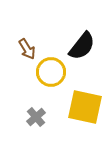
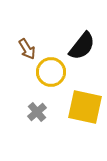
gray cross: moved 1 px right, 5 px up
